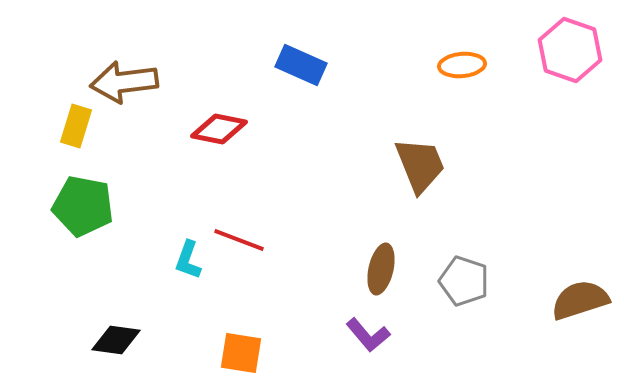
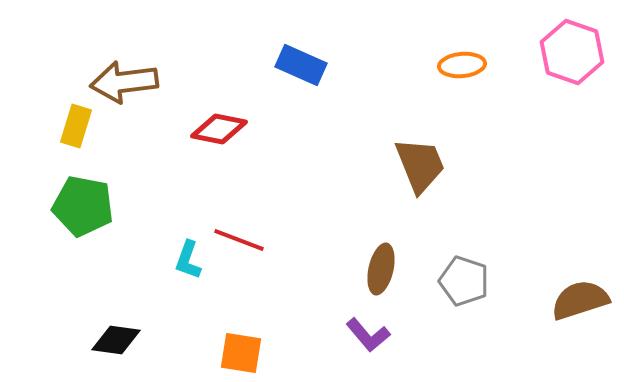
pink hexagon: moved 2 px right, 2 px down
